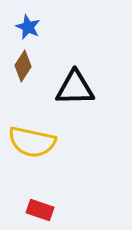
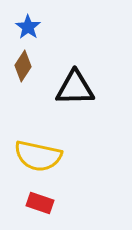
blue star: rotated 10 degrees clockwise
yellow semicircle: moved 6 px right, 14 px down
red rectangle: moved 7 px up
